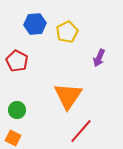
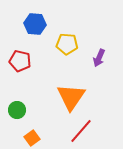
blue hexagon: rotated 10 degrees clockwise
yellow pentagon: moved 12 px down; rotated 30 degrees clockwise
red pentagon: moved 3 px right; rotated 15 degrees counterclockwise
orange triangle: moved 3 px right, 1 px down
orange square: moved 19 px right; rotated 28 degrees clockwise
